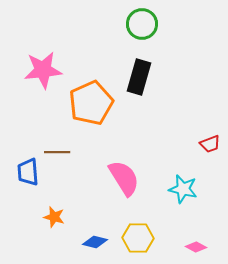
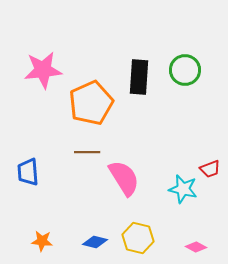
green circle: moved 43 px right, 46 px down
black rectangle: rotated 12 degrees counterclockwise
red trapezoid: moved 25 px down
brown line: moved 30 px right
orange star: moved 12 px left, 24 px down; rotated 10 degrees counterclockwise
yellow hexagon: rotated 12 degrees clockwise
